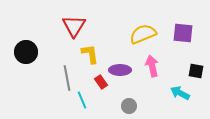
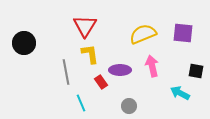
red triangle: moved 11 px right
black circle: moved 2 px left, 9 px up
gray line: moved 1 px left, 6 px up
cyan line: moved 1 px left, 3 px down
